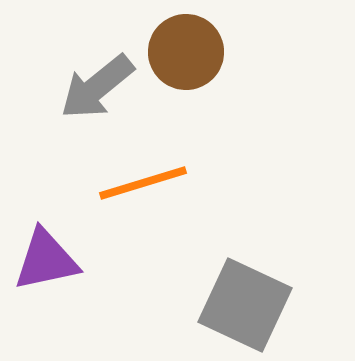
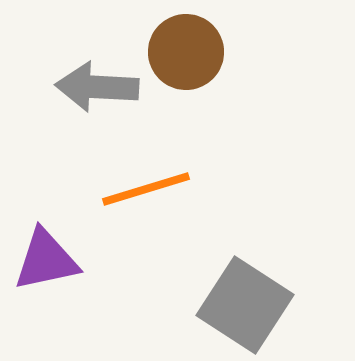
gray arrow: rotated 42 degrees clockwise
orange line: moved 3 px right, 6 px down
gray square: rotated 8 degrees clockwise
